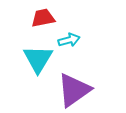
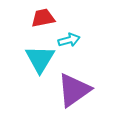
cyan triangle: moved 2 px right
